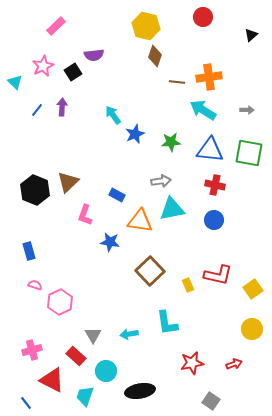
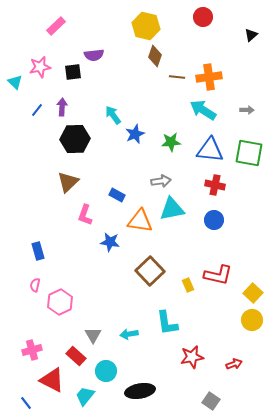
pink star at (43, 66): moved 3 px left, 1 px down; rotated 15 degrees clockwise
black square at (73, 72): rotated 24 degrees clockwise
brown line at (177, 82): moved 5 px up
black hexagon at (35, 190): moved 40 px right, 51 px up; rotated 24 degrees counterclockwise
blue rectangle at (29, 251): moved 9 px right
pink semicircle at (35, 285): rotated 96 degrees counterclockwise
yellow square at (253, 289): moved 4 px down; rotated 12 degrees counterclockwise
yellow circle at (252, 329): moved 9 px up
red star at (192, 363): moved 6 px up
cyan trapezoid at (85, 396): rotated 20 degrees clockwise
